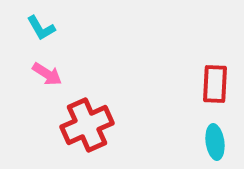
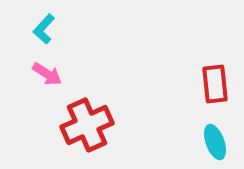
cyan L-shape: moved 3 px right, 1 px down; rotated 72 degrees clockwise
red rectangle: rotated 9 degrees counterclockwise
cyan ellipse: rotated 12 degrees counterclockwise
